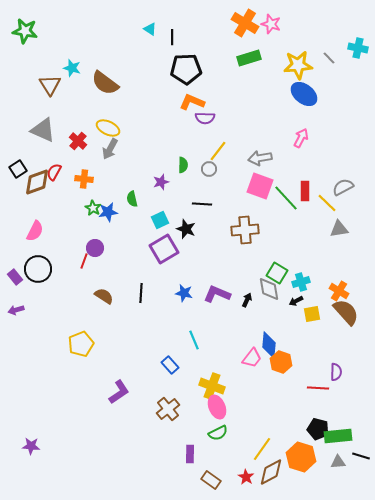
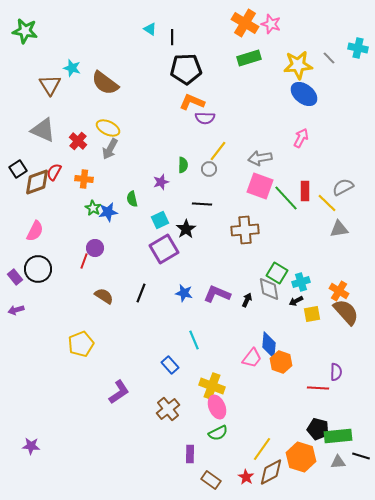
black star at (186, 229): rotated 18 degrees clockwise
black line at (141, 293): rotated 18 degrees clockwise
